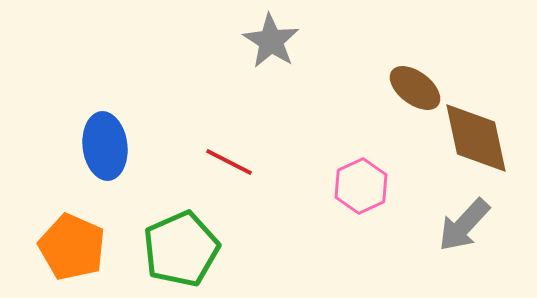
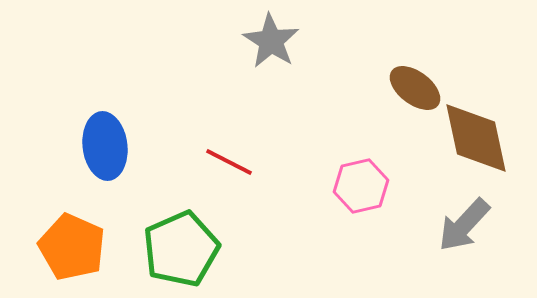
pink hexagon: rotated 12 degrees clockwise
